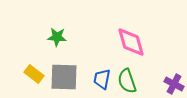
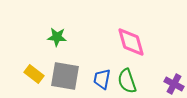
gray square: moved 1 px right, 1 px up; rotated 8 degrees clockwise
